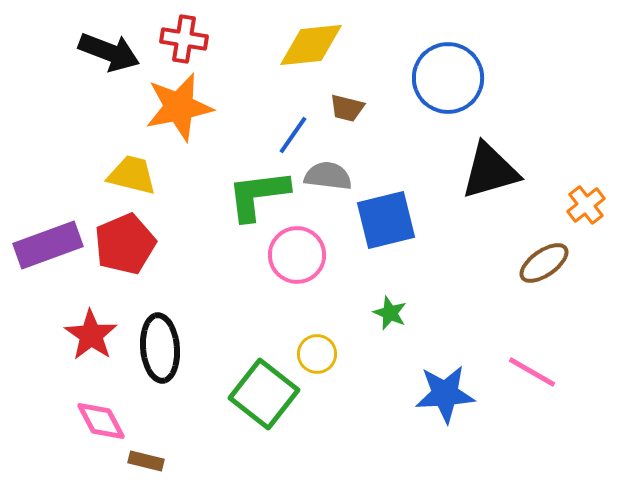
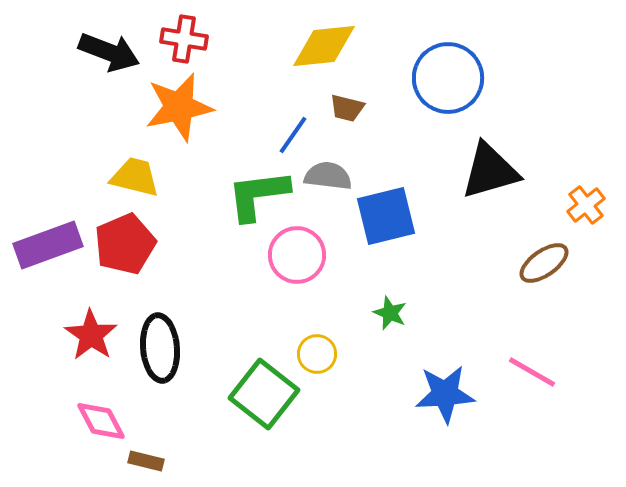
yellow diamond: moved 13 px right, 1 px down
yellow trapezoid: moved 3 px right, 2 px down
blue square: moved 4 px up
